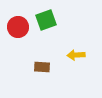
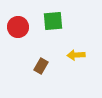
green square: moved 7 px right, 1 px down; rotated 15 degrees clockwise
brown rectangle: moved 1 px left, 1 px up; rotated 63 degrees counterclockwise
